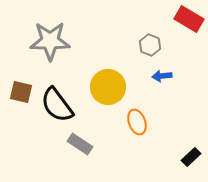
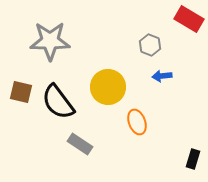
black semicircle: moved 1 px right, 3 px up
black rectangle: moved 2 px right, 2 px down; rotated 30 degrees counterclockwise
